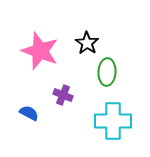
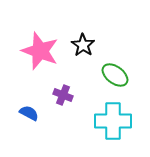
black star: moved 4 px left, 2 px down
green ellipse: moved 8 px right, 3 px down; rotated 56 degrees counterclockwise
